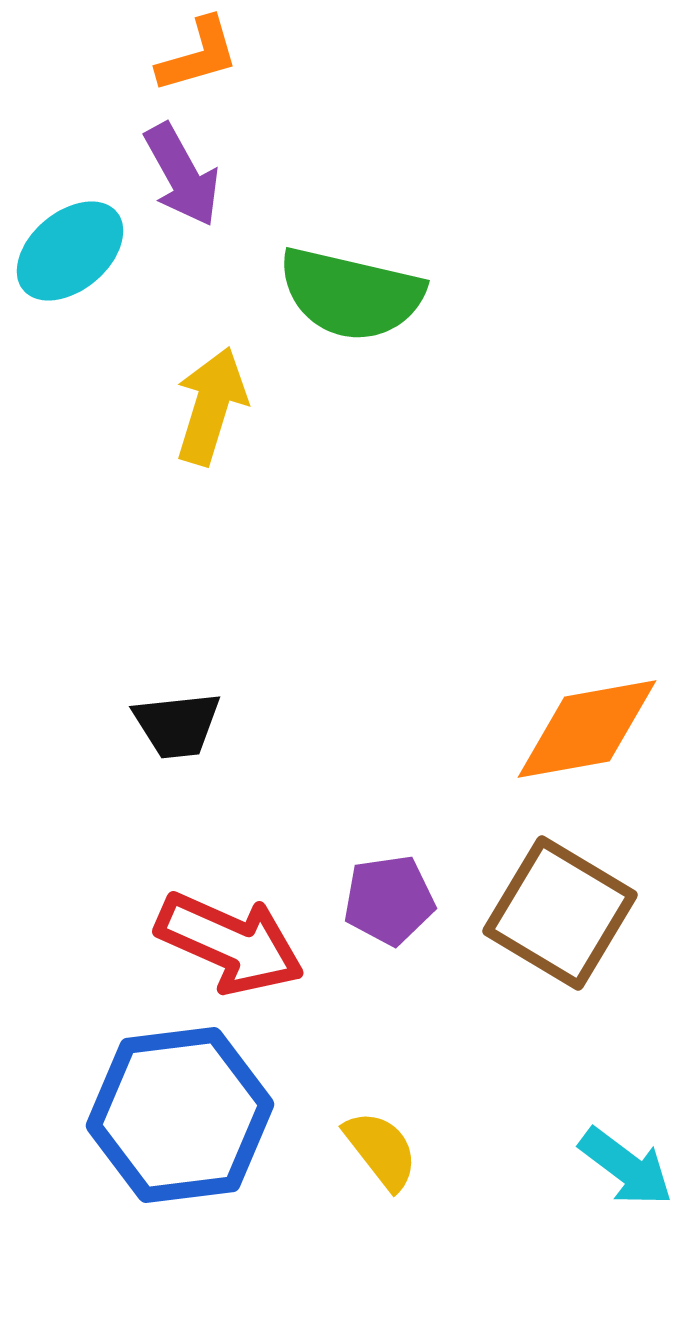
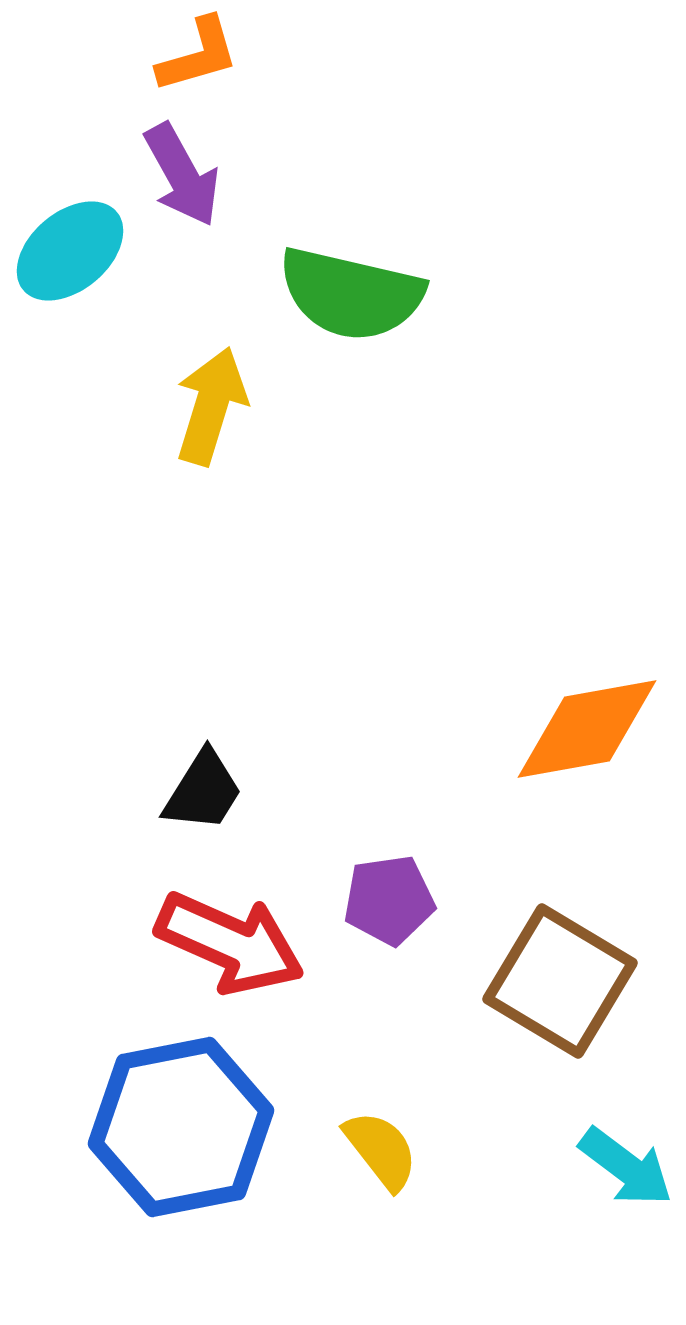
black trapezoid: moved 26 px right, 66 px down; rotated 52 degrees counterclockwise
brown square: moved 68 px down
blue hexagon: moved 1 px right, 12 px down; rotated 4 degrees counterclockwise
